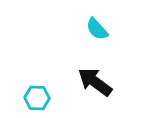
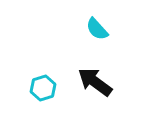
cyan hexagon: moved 6 px right, 10 px up; rotated 20 degrees counterclockwise
